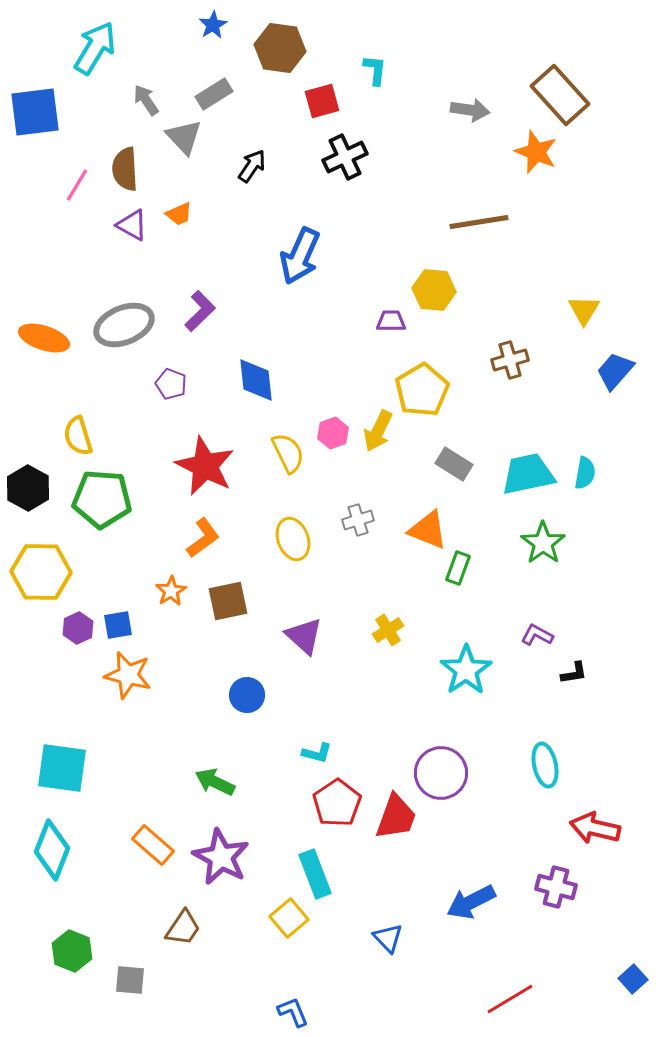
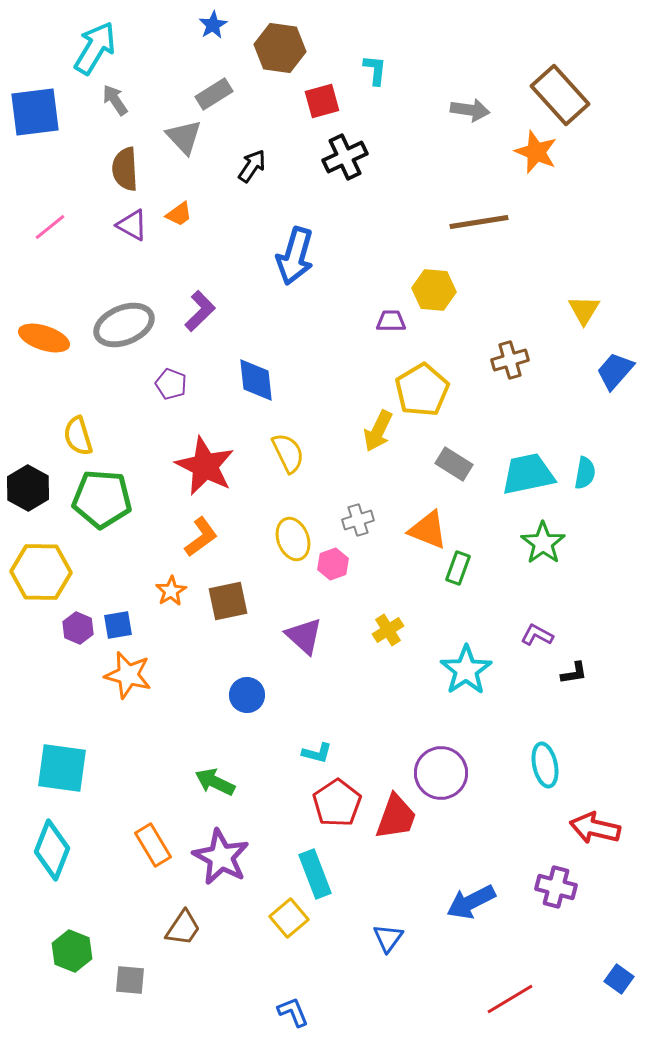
gray arrow at (146, 100): moved 31 px left
pink line at (77, 185): moved 27 px left, 42 px down; rotated 20 degrees clockwise
orange trapezoid at (179, 214): rotated 12 degrees counterclockwise
blue arrow at (300, 256): moved 5 px left; rotated 8 degrees counterclockwise
pink hexagon at (333, 433): moved 131 px down
orange L-shape at (203, 538): moved 2 px left, 1 px up
purple hexagon at (78, 628): rotated 12 degrees counterclockwise
orange rectangle at (153, 845): rotated 18 degrees clockwise
blue triangle at (388, 938): rotated 20 degrees clockwise
blue square at (633, 979): moved 14 px left; rotated 12 degrees counterclockwise
